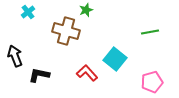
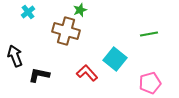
green star: moved 6 px left
green line: moved 1 px left, 2 px down
pink pentagon: moved 2 px left, 1 px down
